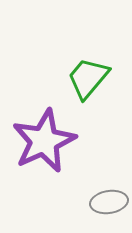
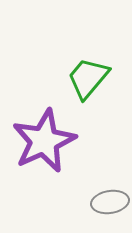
gray ellipse: moved 1 px right
